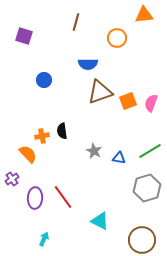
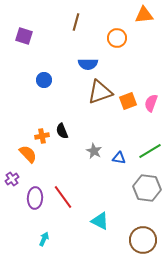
black semicircle: rotated 14 degrees counterclockwise
gray hexagon: rotated 24 degrees clockwise
brown circle: moved 1 px right
